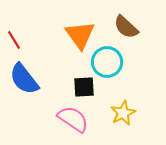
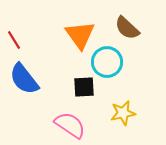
brown semicircle: moved 1 px right, 1 px down
yellow star: rotated 15 degrees clockwise
pink semicircle: moved 3 px left, 6 px down
